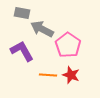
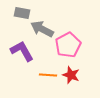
pink pentagon: rotated 10 degrees clockwise
